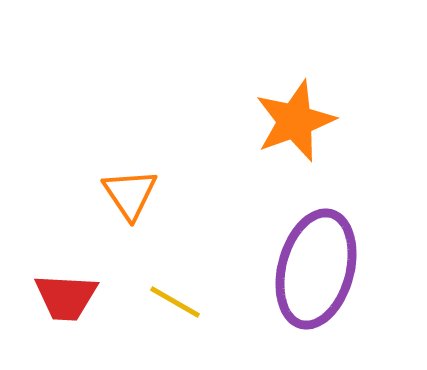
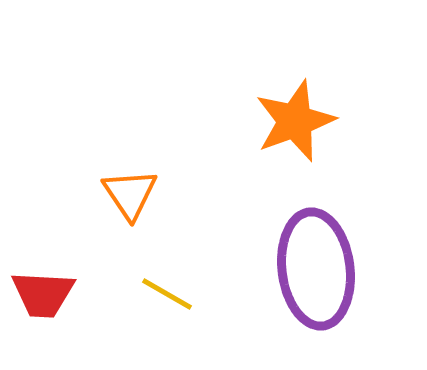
purple ellipse: rotated 22 degrees counterclockwise
red trapezoid: moved 23 px left, 3 px up
yellow line: moved 8 px left, 8 px up
